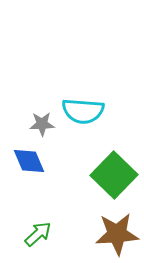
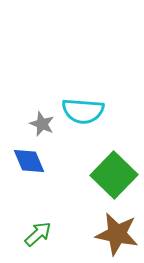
gray star: rotated 25 degrees clockwise
brown star: rotated 15 degrees clockwise
